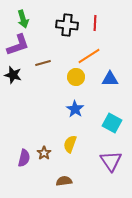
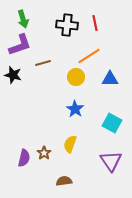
red line: rotated 14 degrees counterclockwise
purple L-shape: moved 2 px right
